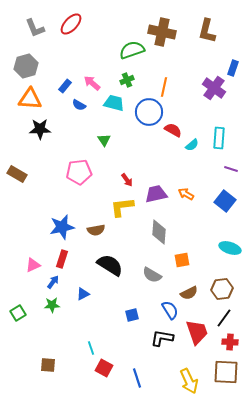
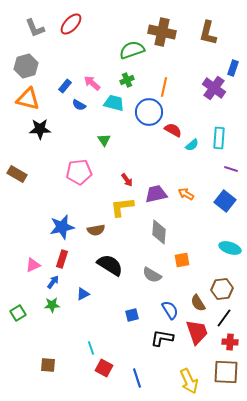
brown L-shape at (207, 31): moved 1 px right, 2 px down
orange triangle at (30, 99): moved 2 px left; rotated 10 degrees clockwise
brown semicircle at (189, 293): moved 9 px right, 10 px down; rotated 84 degrees clockwise
